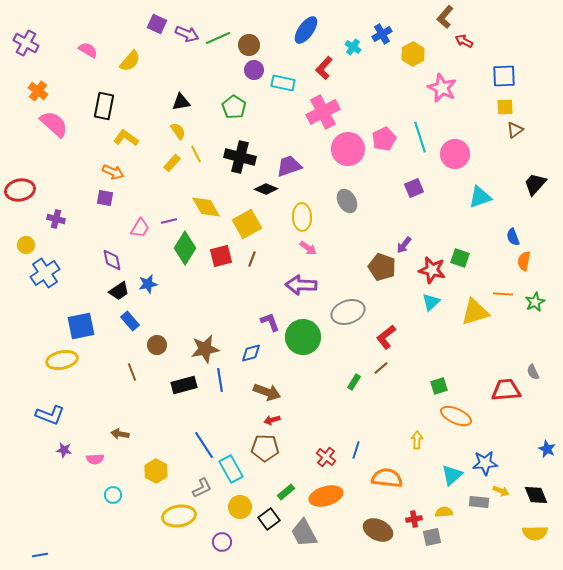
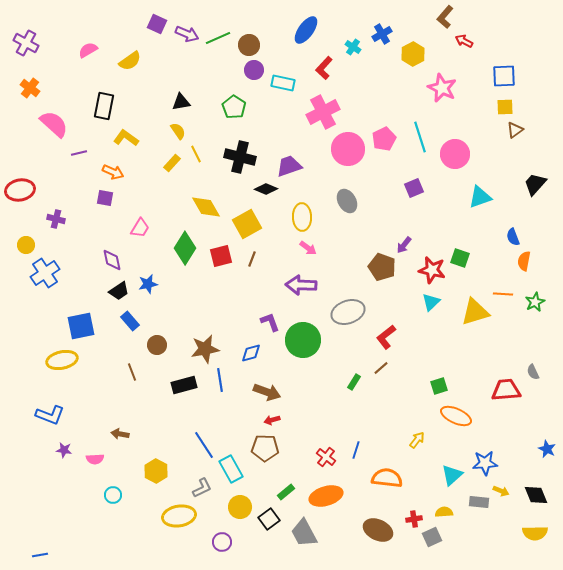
pink semicircle at (88, 50): rotated 60 degrees counterclockwise
yellow semicircle at (130, 61): rotated 15 degrees clockwise
orange cross at (38, 91): moved 8 px left, 3 px up
purple line at (169, 221): moved 90 px left, 68 px up
green circle at (303, 337): moved 3 px down
yellow arrow at (417, 440): rotated 36 degrees clockwise
gray square at (432, 537): rotated 12 degrees counterclockwise
